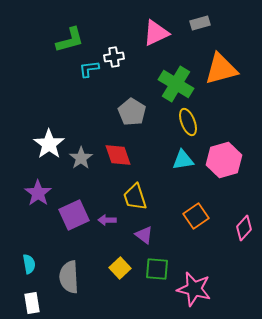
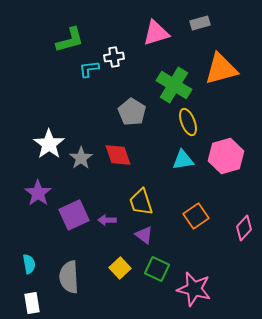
pink triangle: rotated 8 degrees clockwise
green cross: moved 2 px left, 1 px down
pink hexagon: moved 2 px right, 4 px up
yellow trapezoid: moved 6 px right, 5 px down
green square: rotated 20 degrees clockwise
